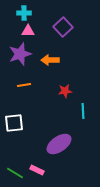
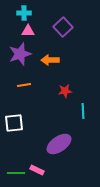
green line: moved 1 px right; rotated 30 degrees counterclockwise
